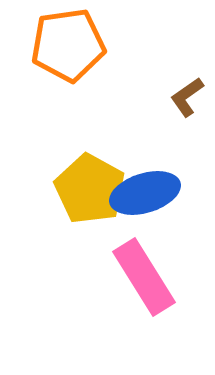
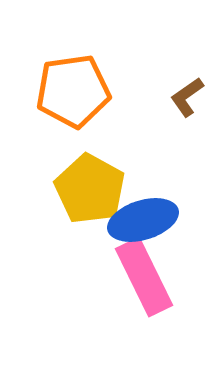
orange pentagon: moved 5 px right, 46 px down
blue ellipse: moved 2 px left, 27 px down
pink rectangle: rotated 6 degrees clockwise
